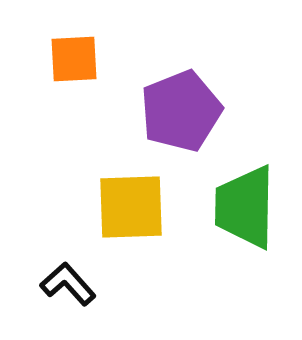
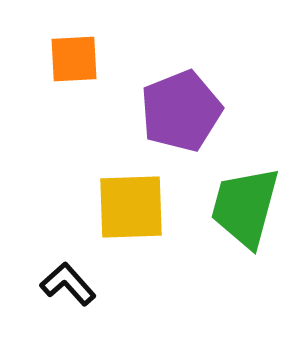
green trapezoid: rotated 14 degrees clockwise
